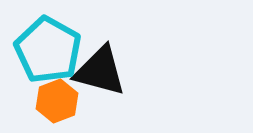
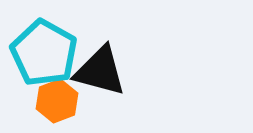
cyan pentagon: moved 4 px left, 3 px down
